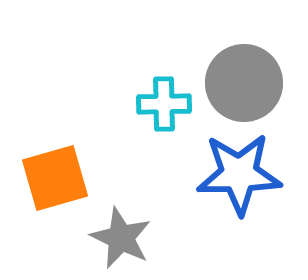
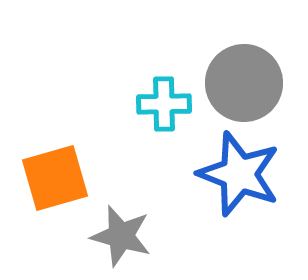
blue star: rotated 22 degrees clockwise
gray star: moved 2 px up; rotated 10 degrees counterclockwise
